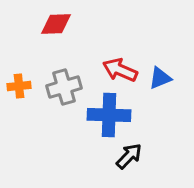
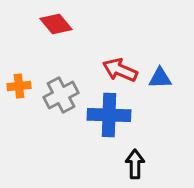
red diamond: rotated 52 degrees clockwise
blue triangle: rotated 20 degrees clockwise
gray cross: moved 3 px left, 8 px down; rotated 12 degrees counterclockwise
black arrow: moved 6 px right, 8 px down; rotated 44 degrees counterclockwise
